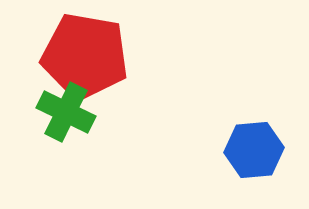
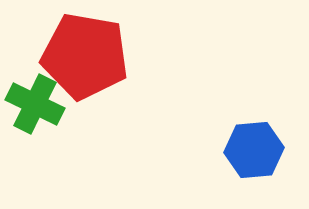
green cross: moved 31 px left, 8 px up
